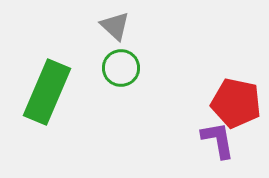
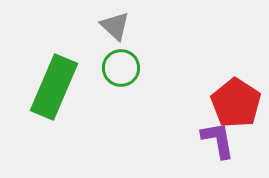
green rectangle: moved 7 px right, 5 px up
red pentagon: rotated 21 degrees clockwise
